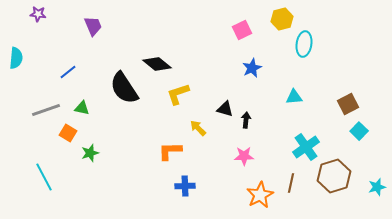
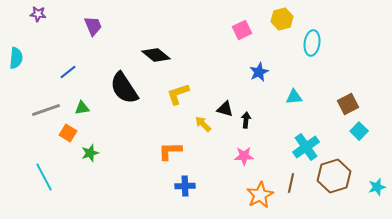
cyan ellipse: moved 8 px right, 1 px up
black diamond: moved 1 px left, 9 px up
blue star: moved 7 px right, 4 px down
green triangle: rotated 21 degrees counterclockwise
yellow arrow: moved 5 px right, 4 px up
